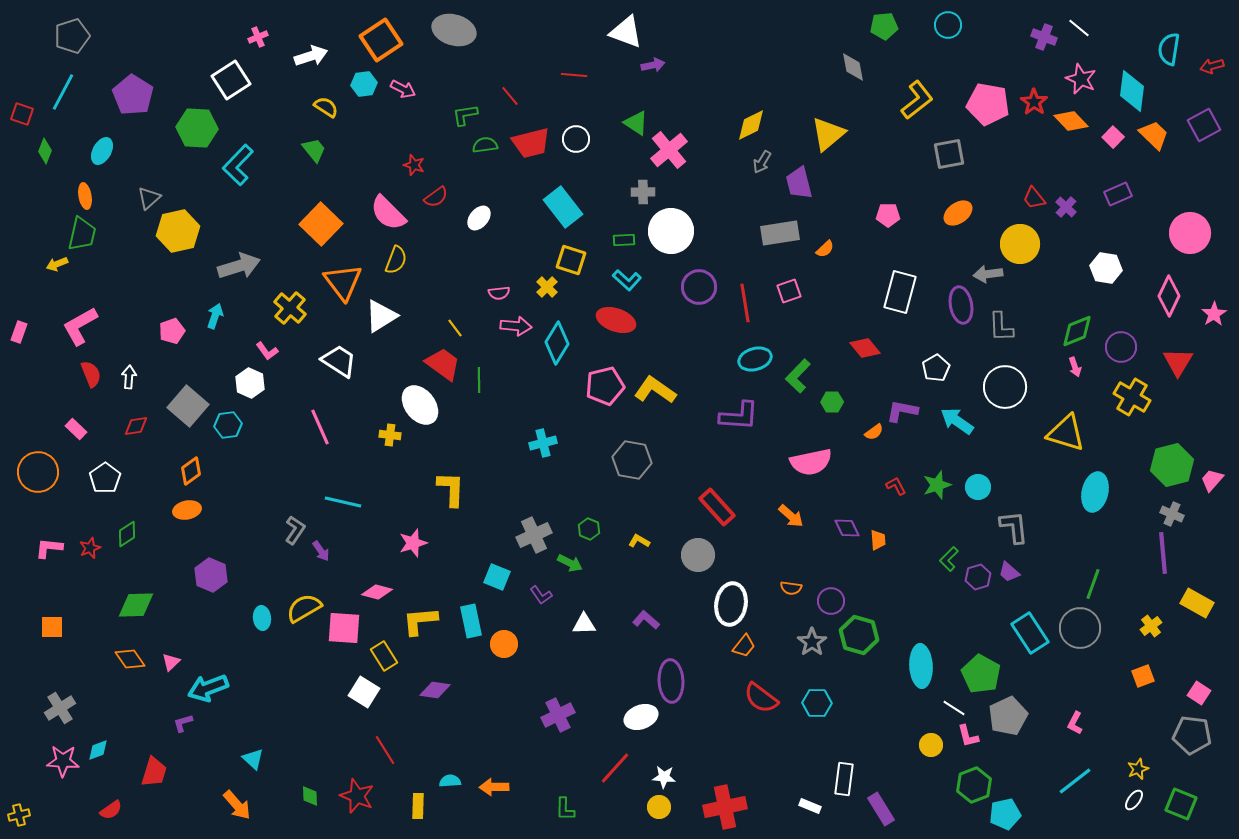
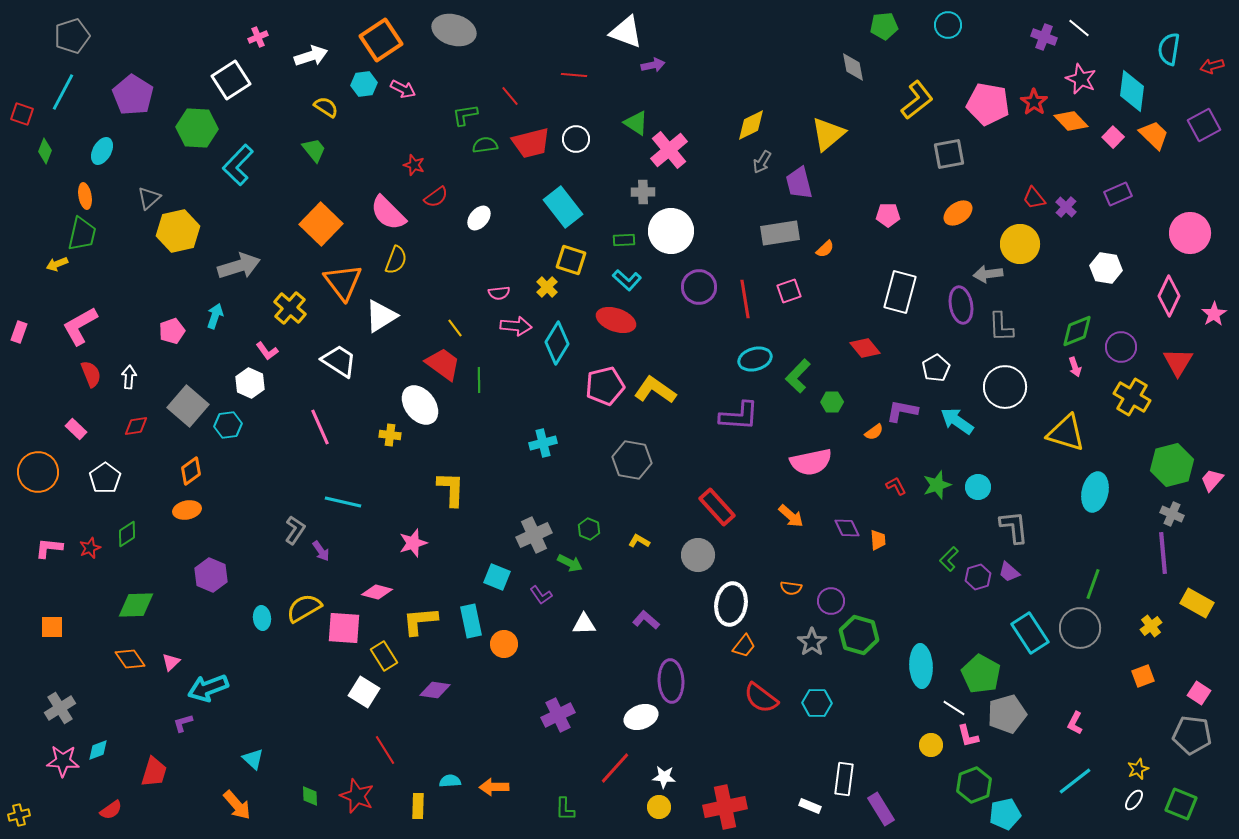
red line at (745, 303): moved 4 px up
gray pentagon at (1008, 716): moved 1 px left, 2 px up; rotated 9 degrees clockwise
